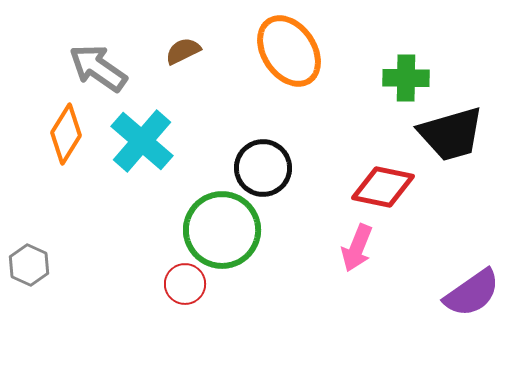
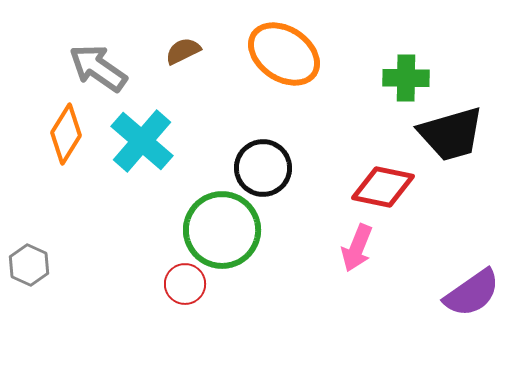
orange ellipse: moved 5 px left, 3 px down; rotated 22 degrees counterclockwise
